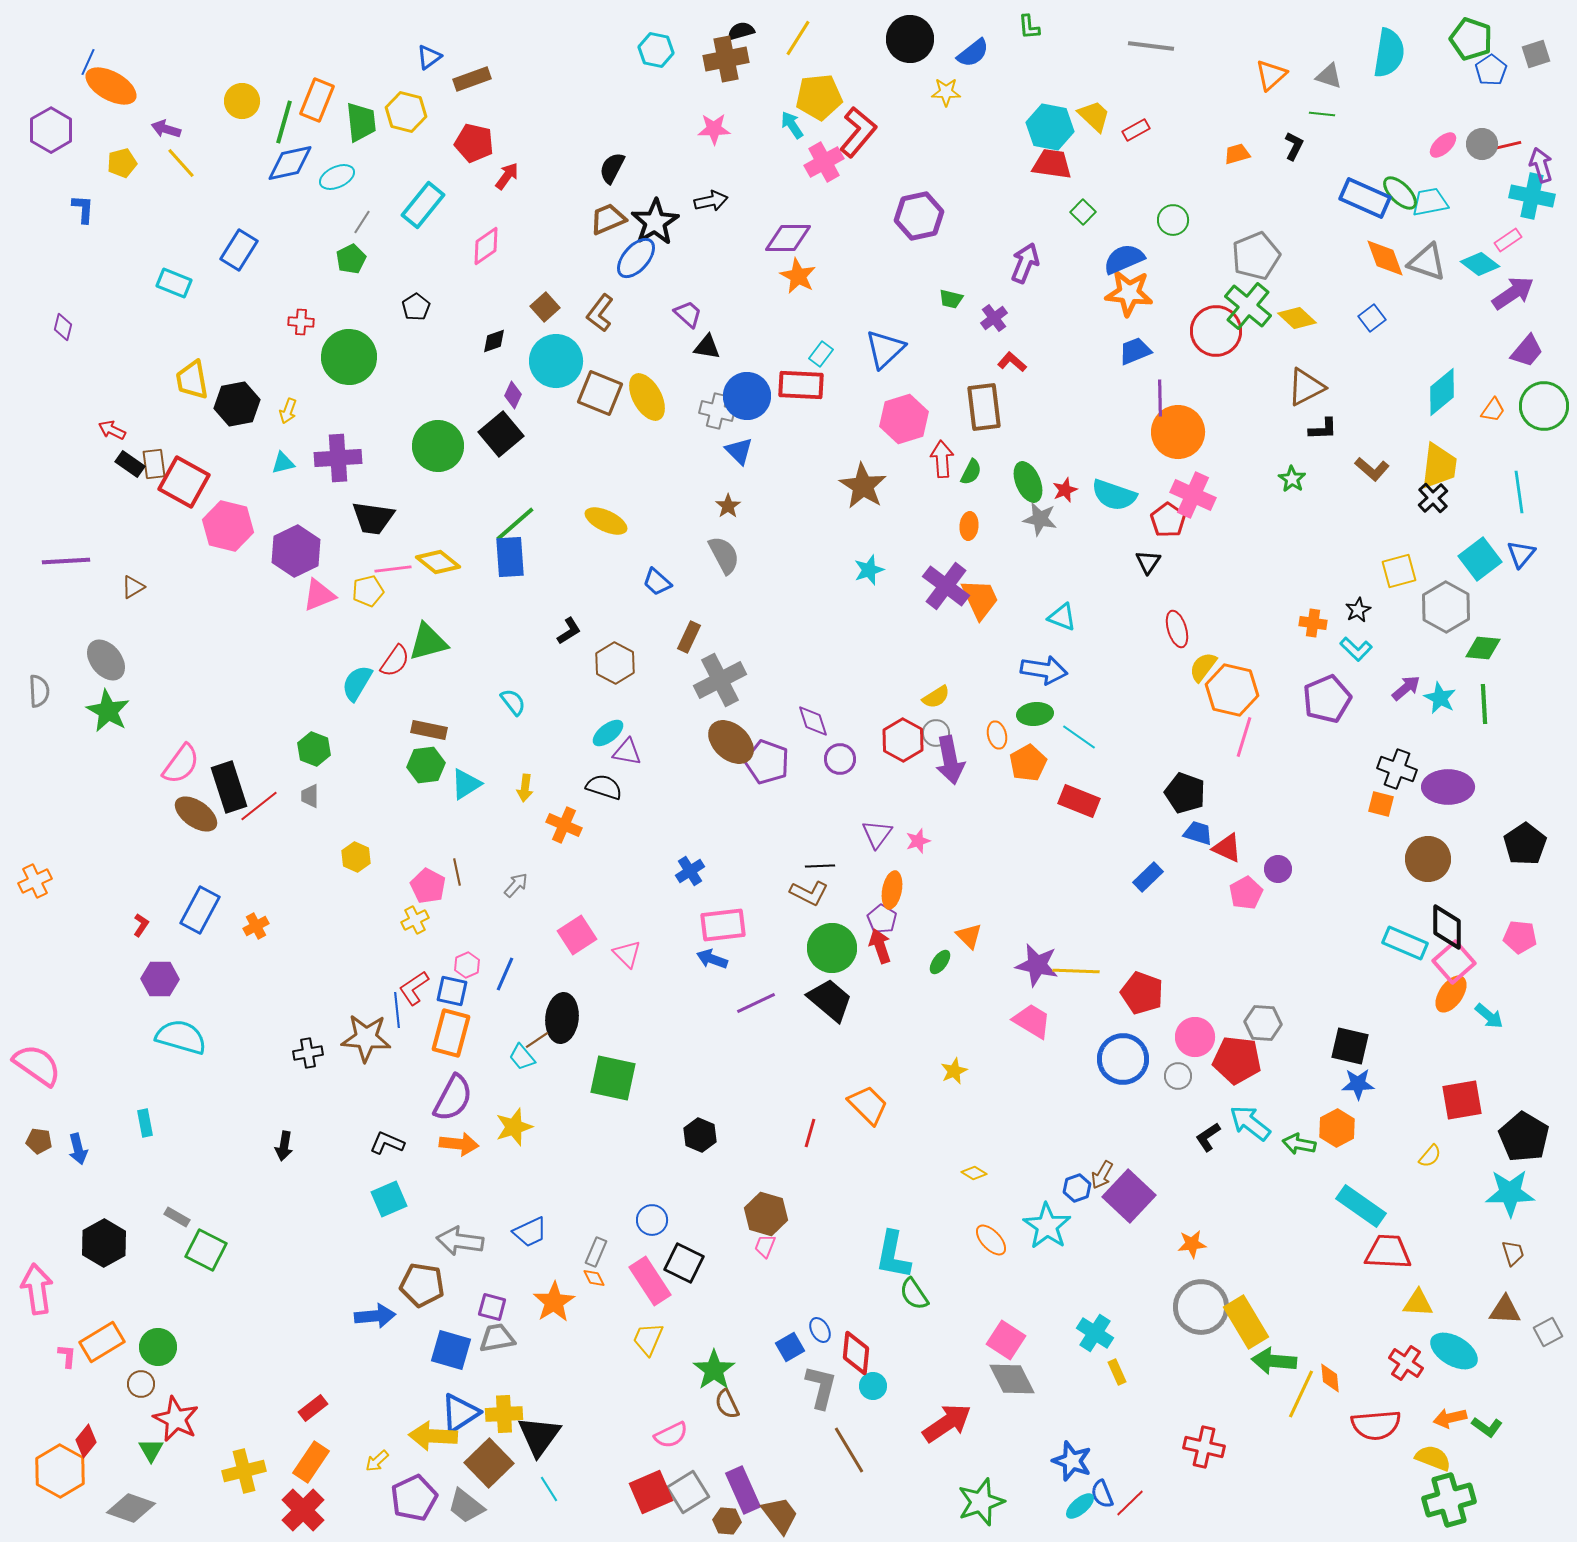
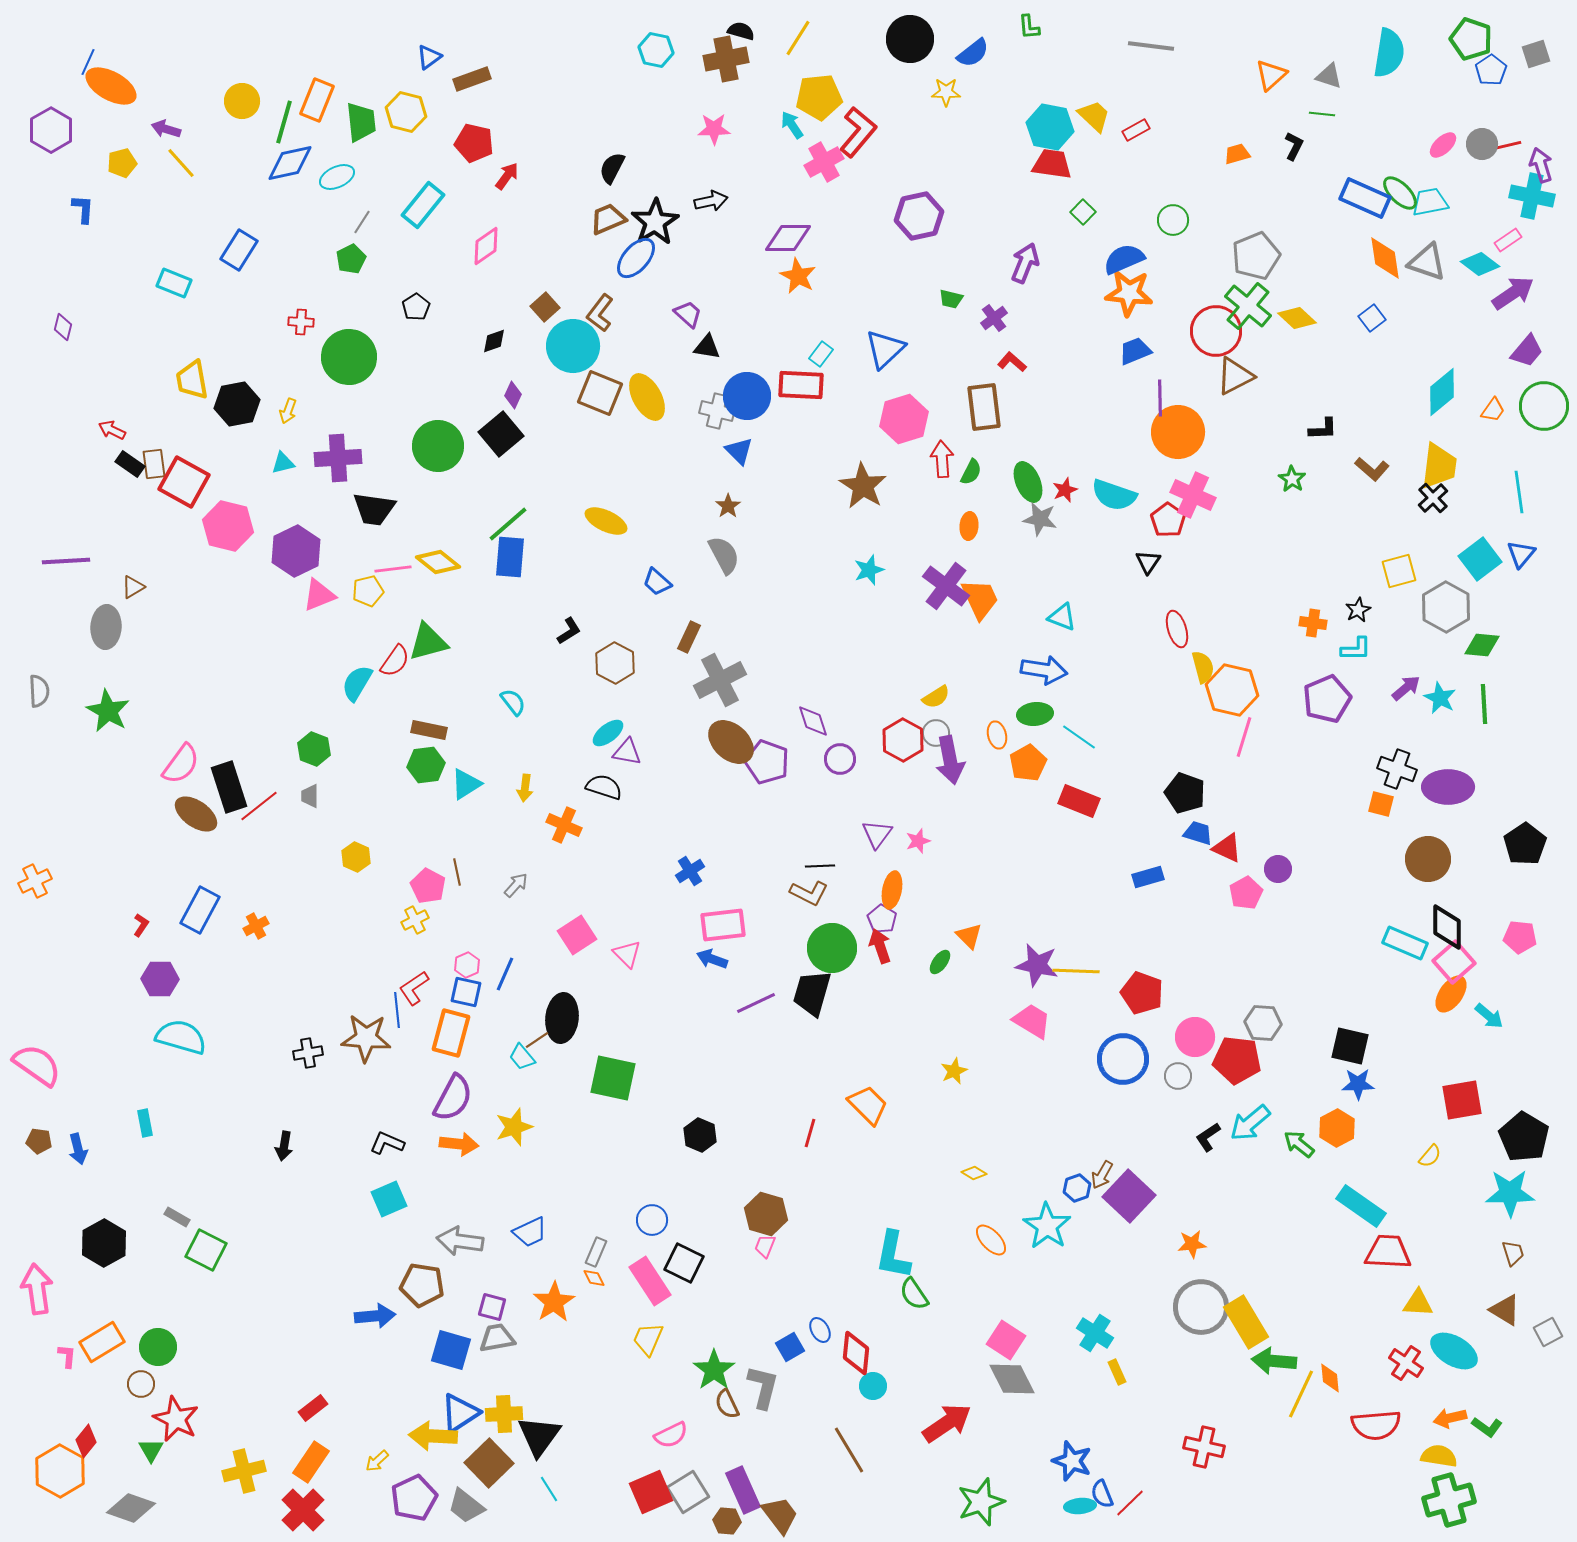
black semicircle at (741, 31): rotated 32 degrees clockwise
orange diamond at (1385, 258): rotated 12 degrees clockwise
cyan circle at (556, 361): moved 17 px right, 15 px up
brown triangle at (1306, 387): moved 71 px left, 11 px up
black trapezoid at (373, 518): moved 1 px right, 9 px up
green line at (515, 524): moved 7 px left
blue rectangle at (510, 557): rotated 9 degrees clockwise
green diamond at (1483, 648): moved 1 px left, 3 px up
cyan L-shape at (1356, 649): rotated 44 degrees counterclockwise
gray ellipse at (106, 660): moved 33 px up; rotated 42 degrees clockwise
yellow semicircle at (1203, 667): rotated 128 degrees clockwise
blue rectangle at (1148, 877): rotated 28 degrees clockwise
blue square at (452, 991): moved 14 px right, 1 px down
black trapezoid at (830, 1000): moved 18 px left, 7 px up; rotated 114 degrees counterclockwise
cyan arrow at (1250, 1123): rotated 78 degrees counterclockwise
green arrow at (1299, 1144): rotated 28 degrees clockwise
brown triangle at (1505, 1310): rotated 28 degrees clockwise
gray L-shape at (821, 1387): moved 58 px left
yellow semicircle at (1433, 1458): moved 6 px right, 2 px up; rotated 12 degrees counterclockwise
cyan ellipse at (1080, 1506): rotated 36 degrees clockwise
